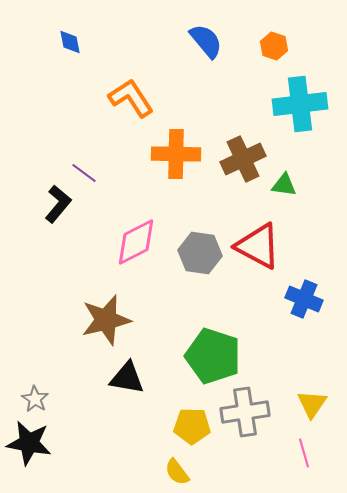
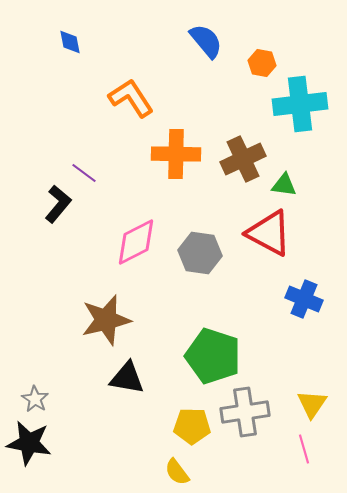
orange hexagon: moved 12 px left, 17 px down; rotated 8 degrees counterclockwise
red triangle: moved 11 px right, 13 px up
pink line: moved 4 px up
